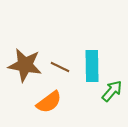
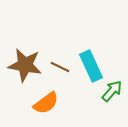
cyan rectangle: moved 1 px left; rotated 24 degrees counterclockwise
orange semicircle: moved 3 px left, 1 px down
